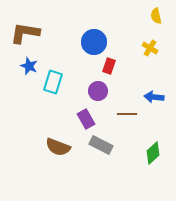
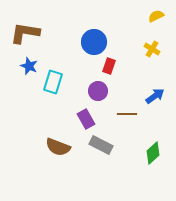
yellow semicircle: rotated 77 degrees clockwise
yellow cross: moved 2 px right, 1 px down
blue arrow: moved 1 px right, 1 px up; rotated 138 degrees clockwise
